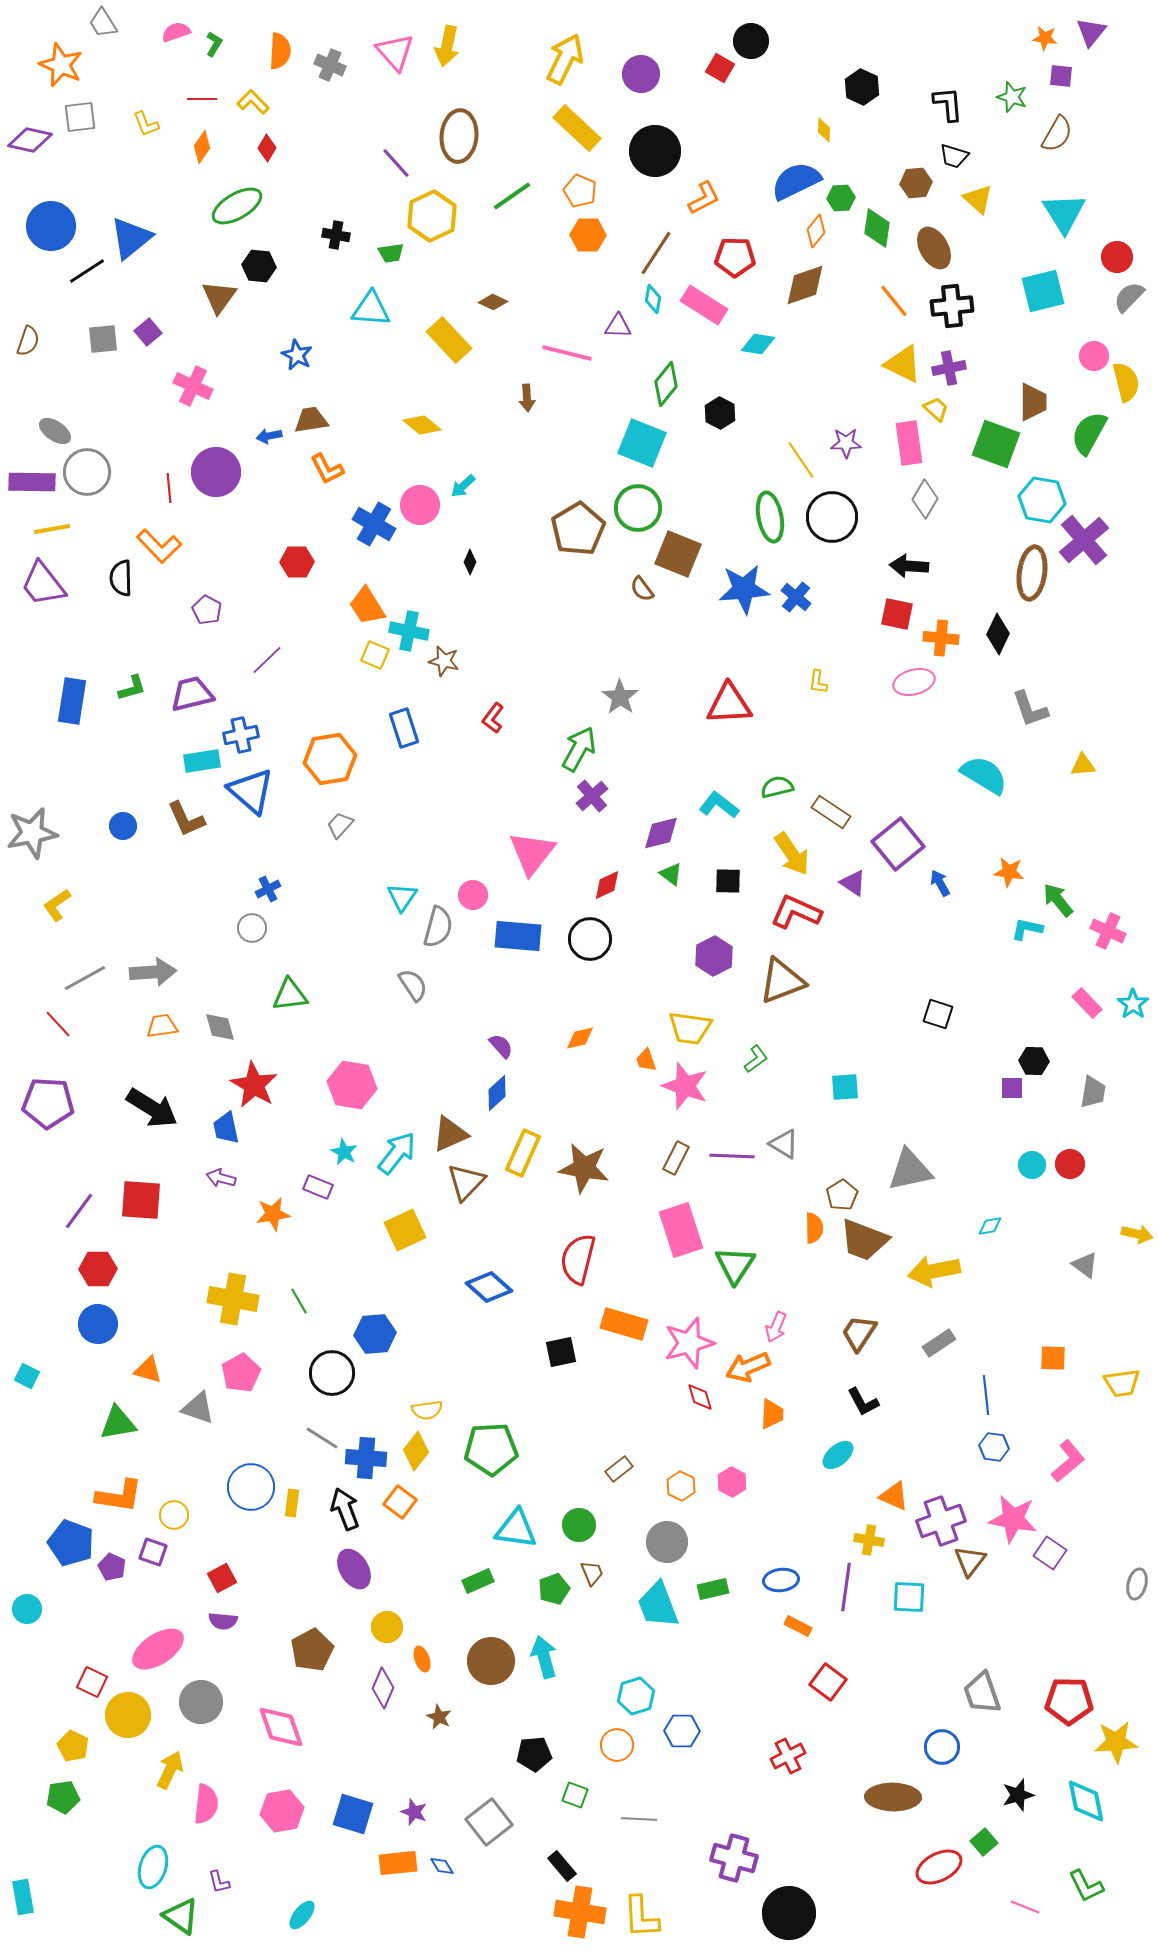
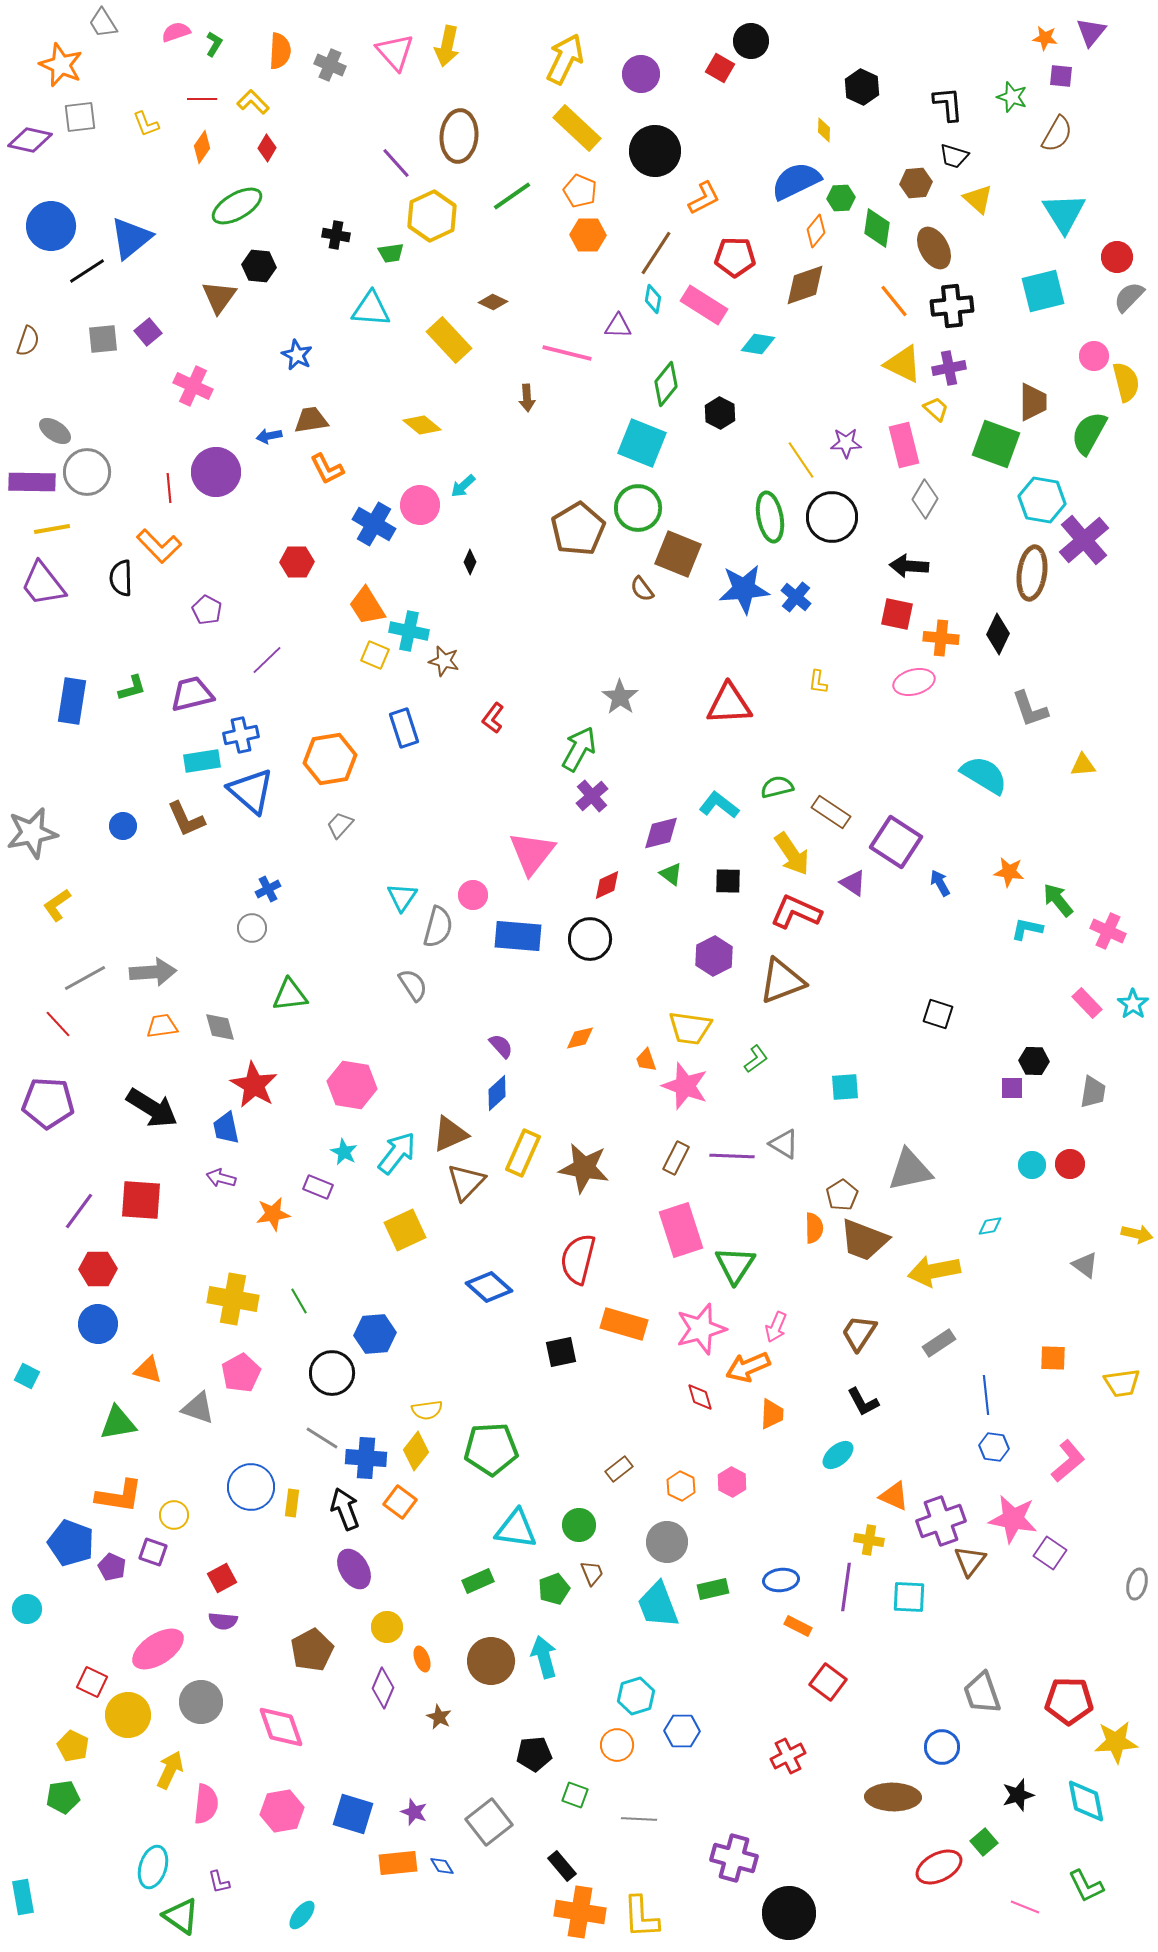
pink rectangle at (909, 443): moved 5 px left, 2 px down; rotated 6 degrees counterclockwise
purple square at (898, 844): moved 2 px left, 2 px up; rotated 18 degrees counterclockwise
pink star at (689, 1343): moved 12 px right, 14 px up
